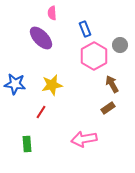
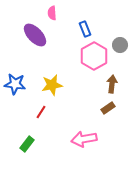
purple ellipse: moved 6 px left, 3 px up
brown arrow: rotated 36 degrees clockwise
green rectangle: rotated 42 degrees clockwise
